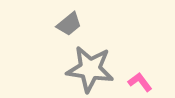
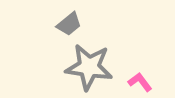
gray star: moved 1 px left, 2 px up
